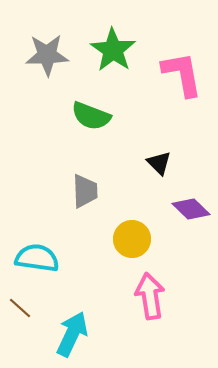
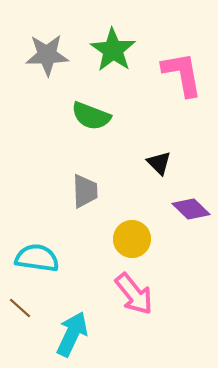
pink arrow: moved 16 px left, 2 px up; rotated 150 degrees clockwise
